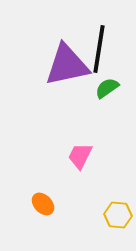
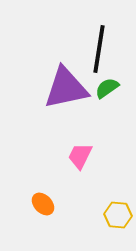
purple triangle: moved 1 px left, 23 px down
